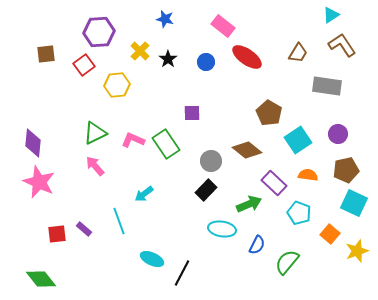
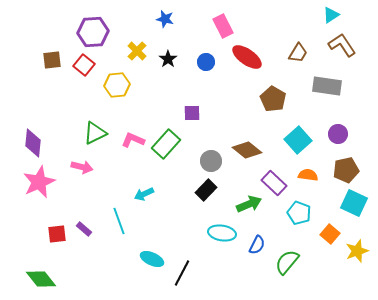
pink rectangle at (223, 26): rotated 25 degrees clockwise
purple hexagon at (99, 32): moved 6 px left
yellow cross at (140, 51): moved 3 px left
brown square at (46, 54): moved 6 px right, 6 px down
red square at (84, 65): rotated 15 degrees counterclockwise
brown pentagon at (269, 113): moved 4 px right, 14 px up
cyan square at (298, 140): rotated 8 degrees counterclockwise
green rectangle at (166, 144): rotated 76 degrees clockwise
pink arrow at (95, 166): moved 13 px left, 1 px down; rotated 145 degrees clockwise
pink star at (39, 182): rotated 24 degrees clockwise
cyan arrow at (144, 194): rotated 12 degrees clockwise
cyan ellipse at (222, 229): moved 4 px down
